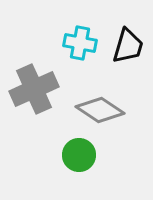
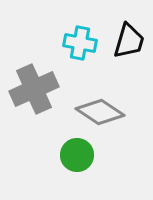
black trapezoid: moved 1 px right, 5 px up
gray diamond: moved 2 px down
green circle: moved 2 px left
